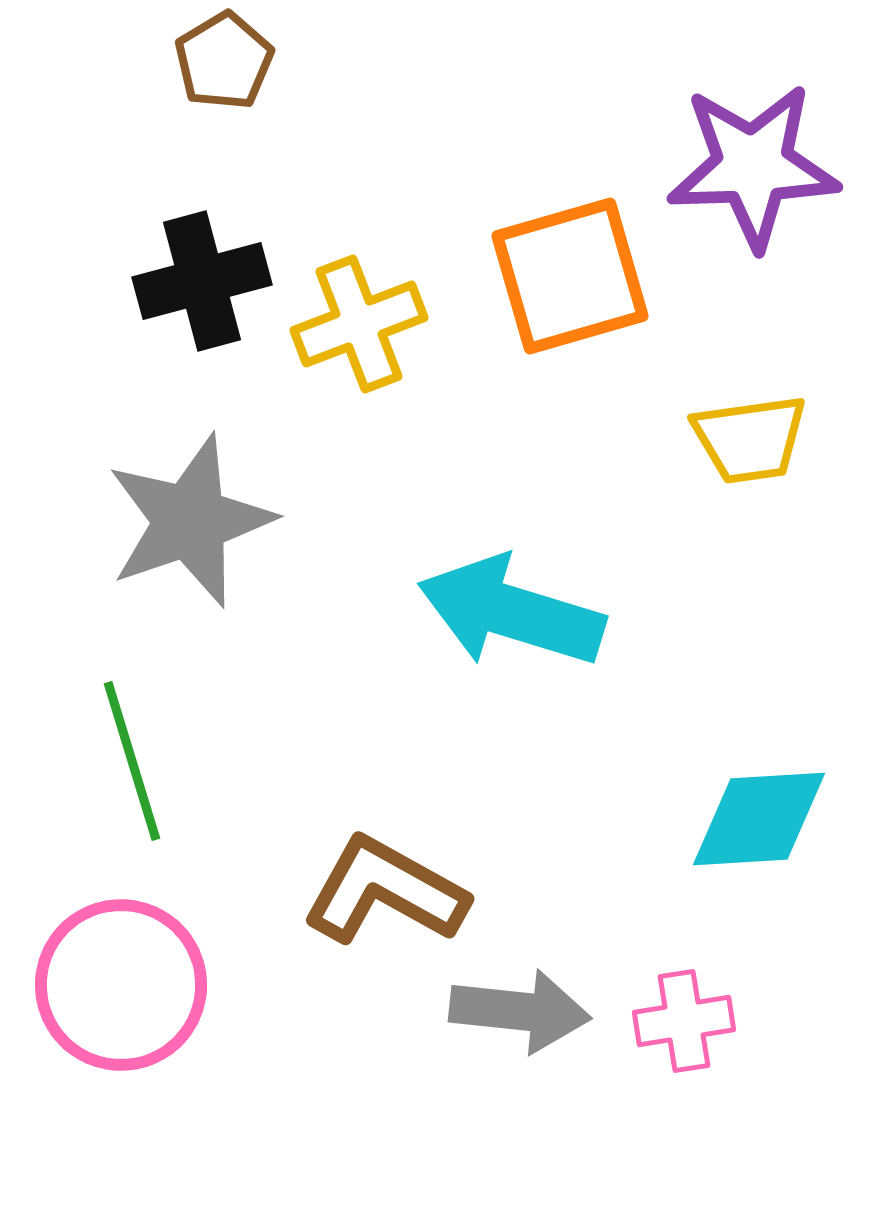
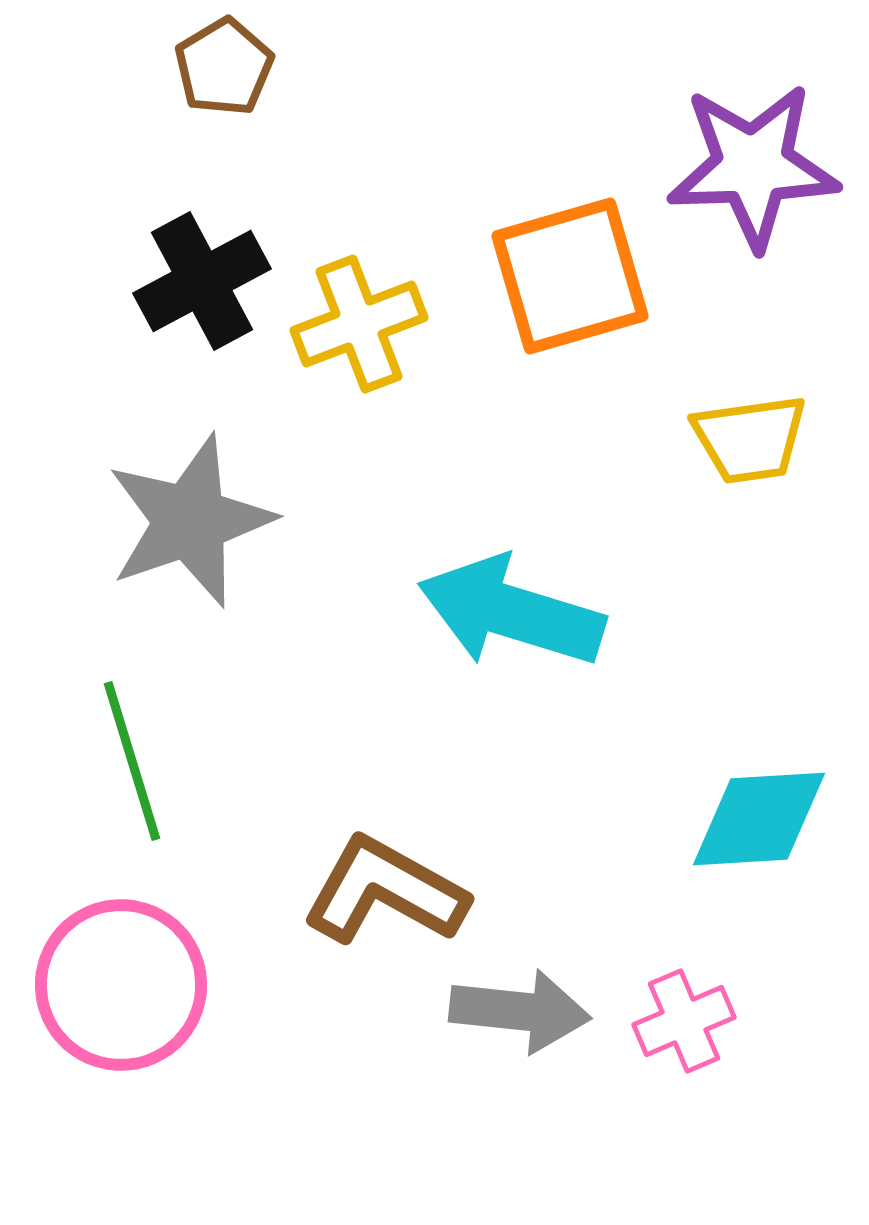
brown pentagon: moved 6 px down
black cross: rotated 13 degrees counterclockwise
pink cross: rotated 14 degrees counterclockwise
